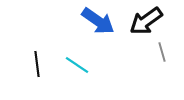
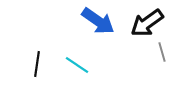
black arrow: moved 1 px right, 2 px down
black line: rotated 15 degrees clockwise
